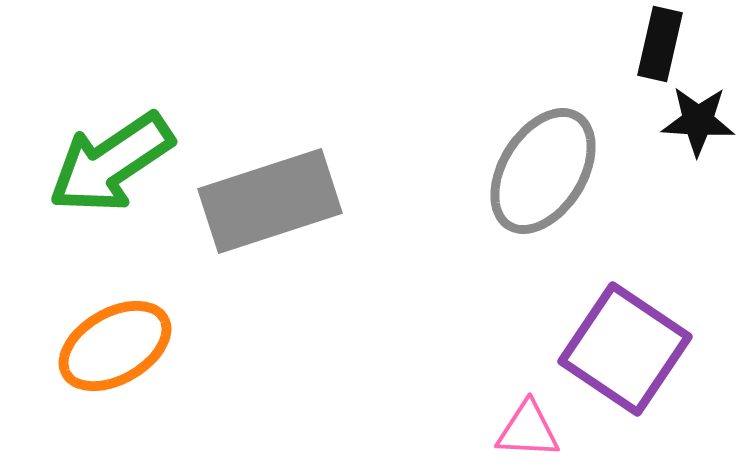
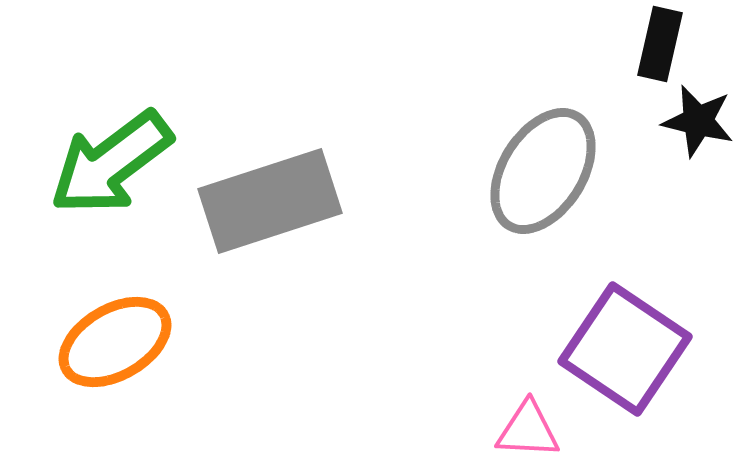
black star: rotated 10 degrees clockwise
green arrow: rotated 3 degrees counterclockwise
orange ellipse: moved 4 px up
